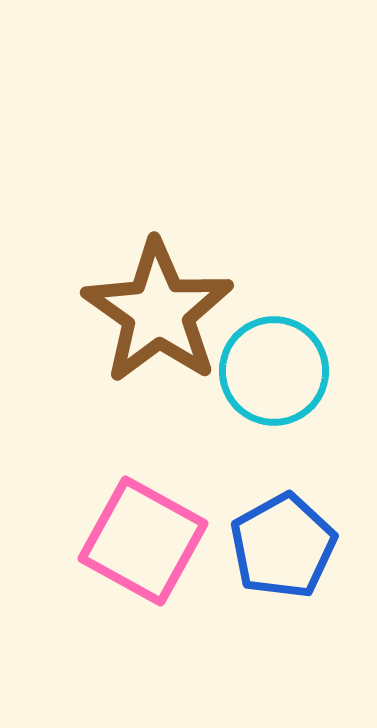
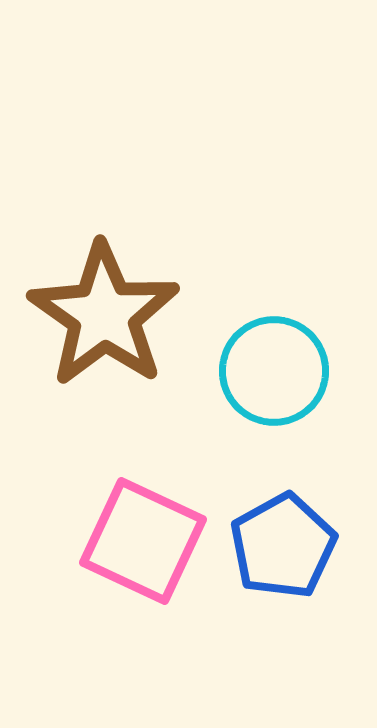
brown star: moved 54 px left, 3 px down
pink square: rotated 4 degrees counterclockwise
